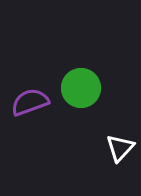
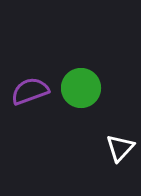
purple semicircle: moved 11 px up
